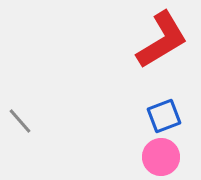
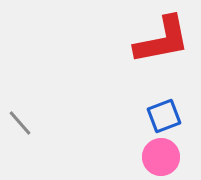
red L-shape: rotated 20 degrees clockwise
gray line: moved 2 px down
